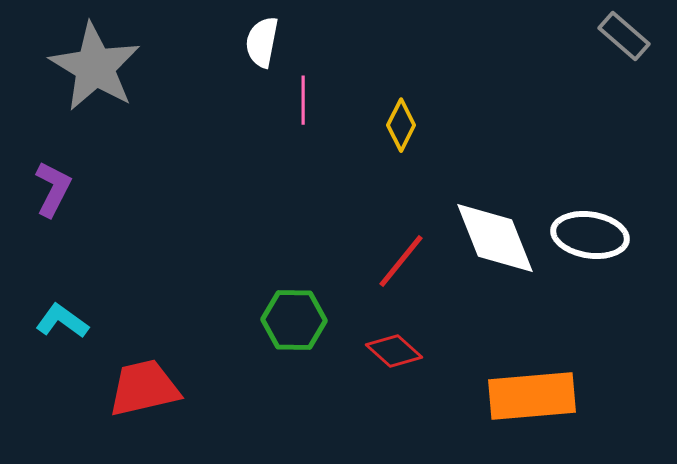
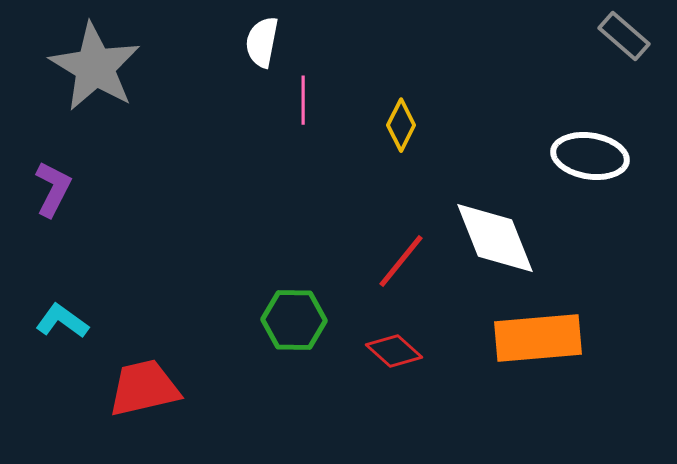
white ellipse: moved 79 px up
orange rectangle: moved 6 px right, 58 px up
